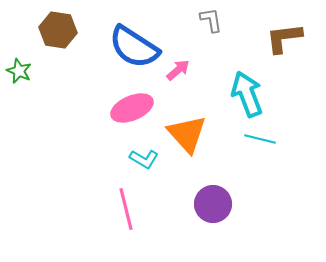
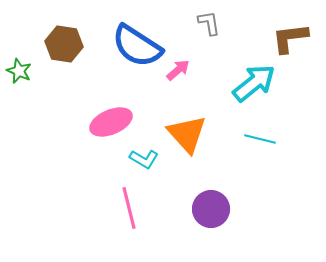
gray L-shape: moved 2 px left, 3 px down
brown hexagon: moved 6 px right, 14 px down
brown L-shape: moved 6 px right
blue semicircle: moved 3 px right, 1 px up
cyan arrow: moved 7 px right, 11 px up; rotated 72 degrees clockwise
pink ellipse: moved 21 px left, 14 px down
purple circle: moved 2 px left, 5 px down
pink line: moved 3 px right, 1 px up
